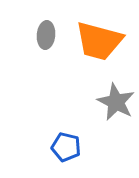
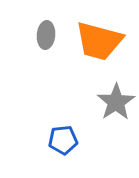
gray star: rotated 12 degrees clockwise
blue pentagon: moved 3 px left, 7 px up; rotated 20 degrees counterclockwise
